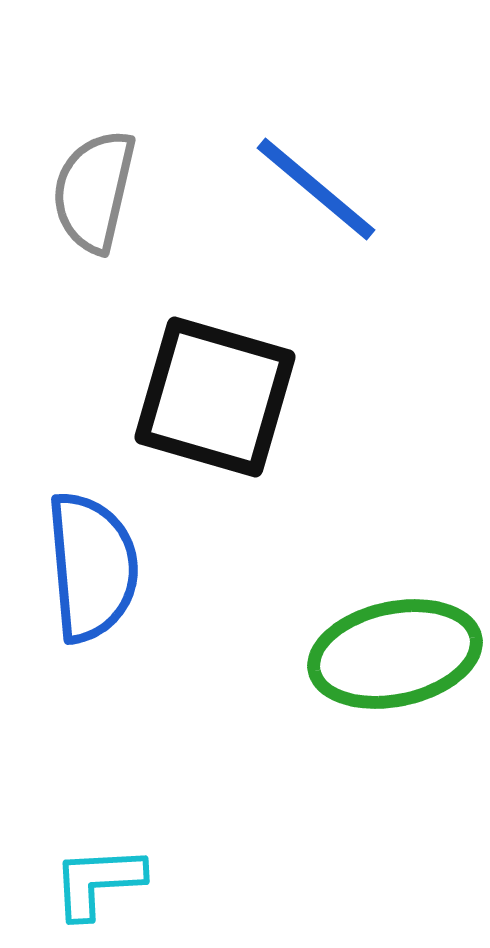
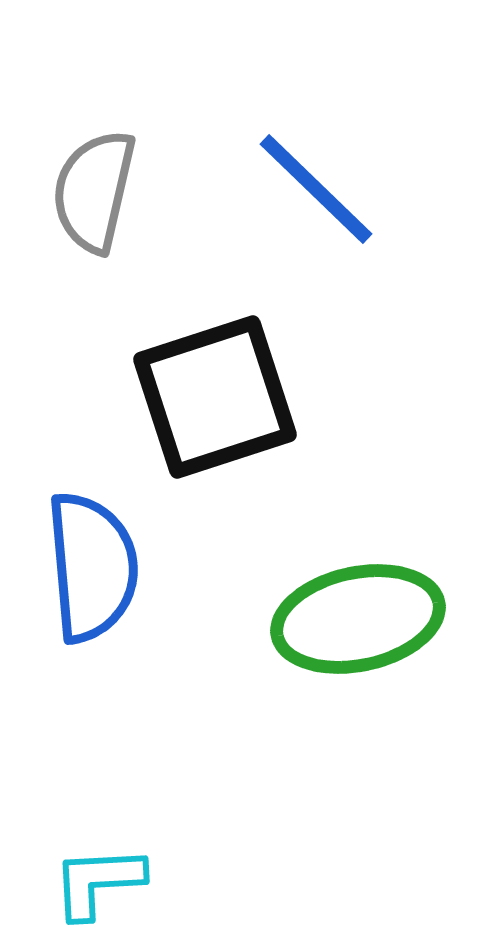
blue line: rotated 4 degrees clockwise
black square: rotated 34 degrees counterclockwise
green ellipse: moved 37 px left, 35 px up
